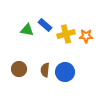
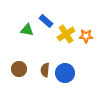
blue rectangle: moved 1 px right, 4 px up
yellow cross: rotated 18 degrees counterclockwise
blue circle: moved 1 px down
